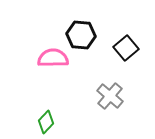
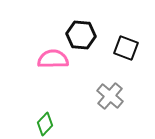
black square: rotated 30 degrees counterclockwise
pink semicircle: moved 1 px down
green diamond: moved 1 px left, 2 px down
